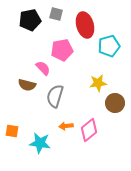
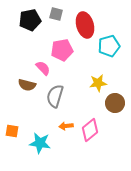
pink diamond: moved 1 px right
